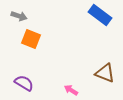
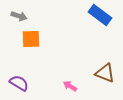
orange square: rotated 24 degrees counterclockwise
purple semicircle: moved 5 px left
pink arrow: moved 1 px left, 4 px up
